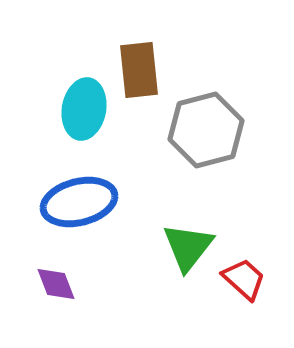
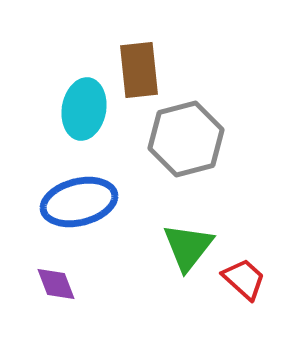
gray hexagon: moved 20 px left, 9 px down
